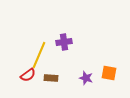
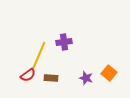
orange square: rotated 28 degrees clockwise
